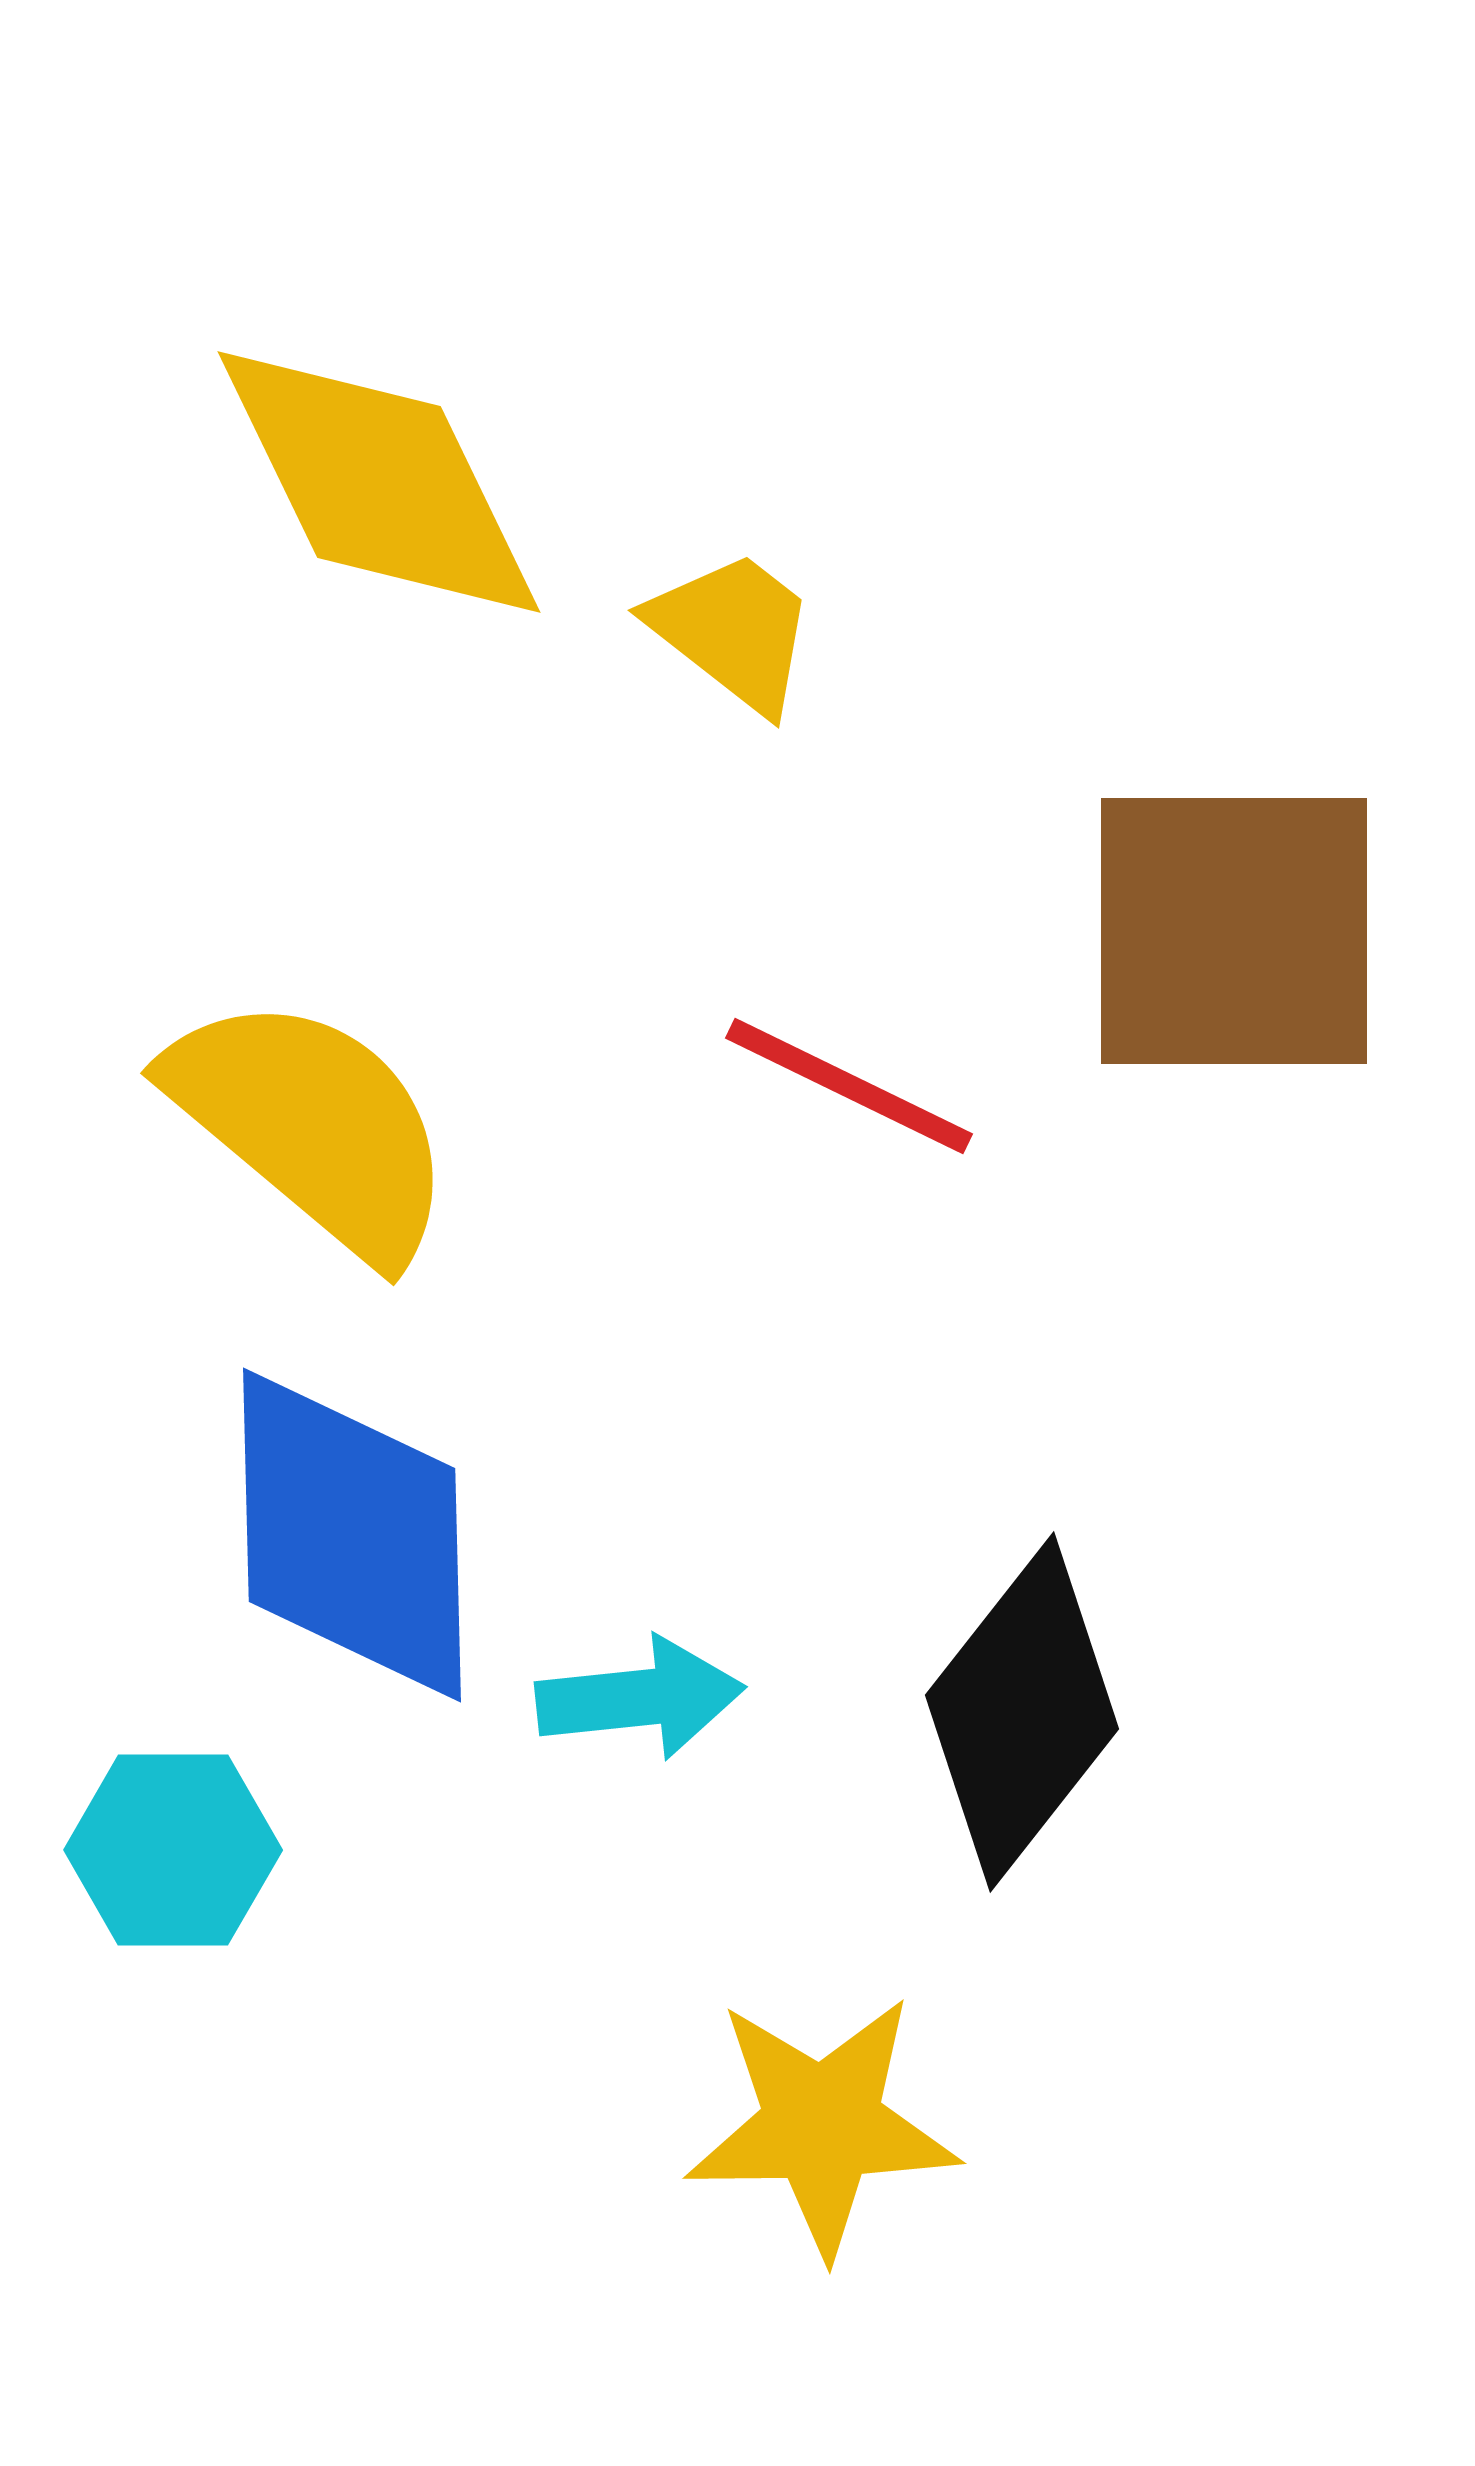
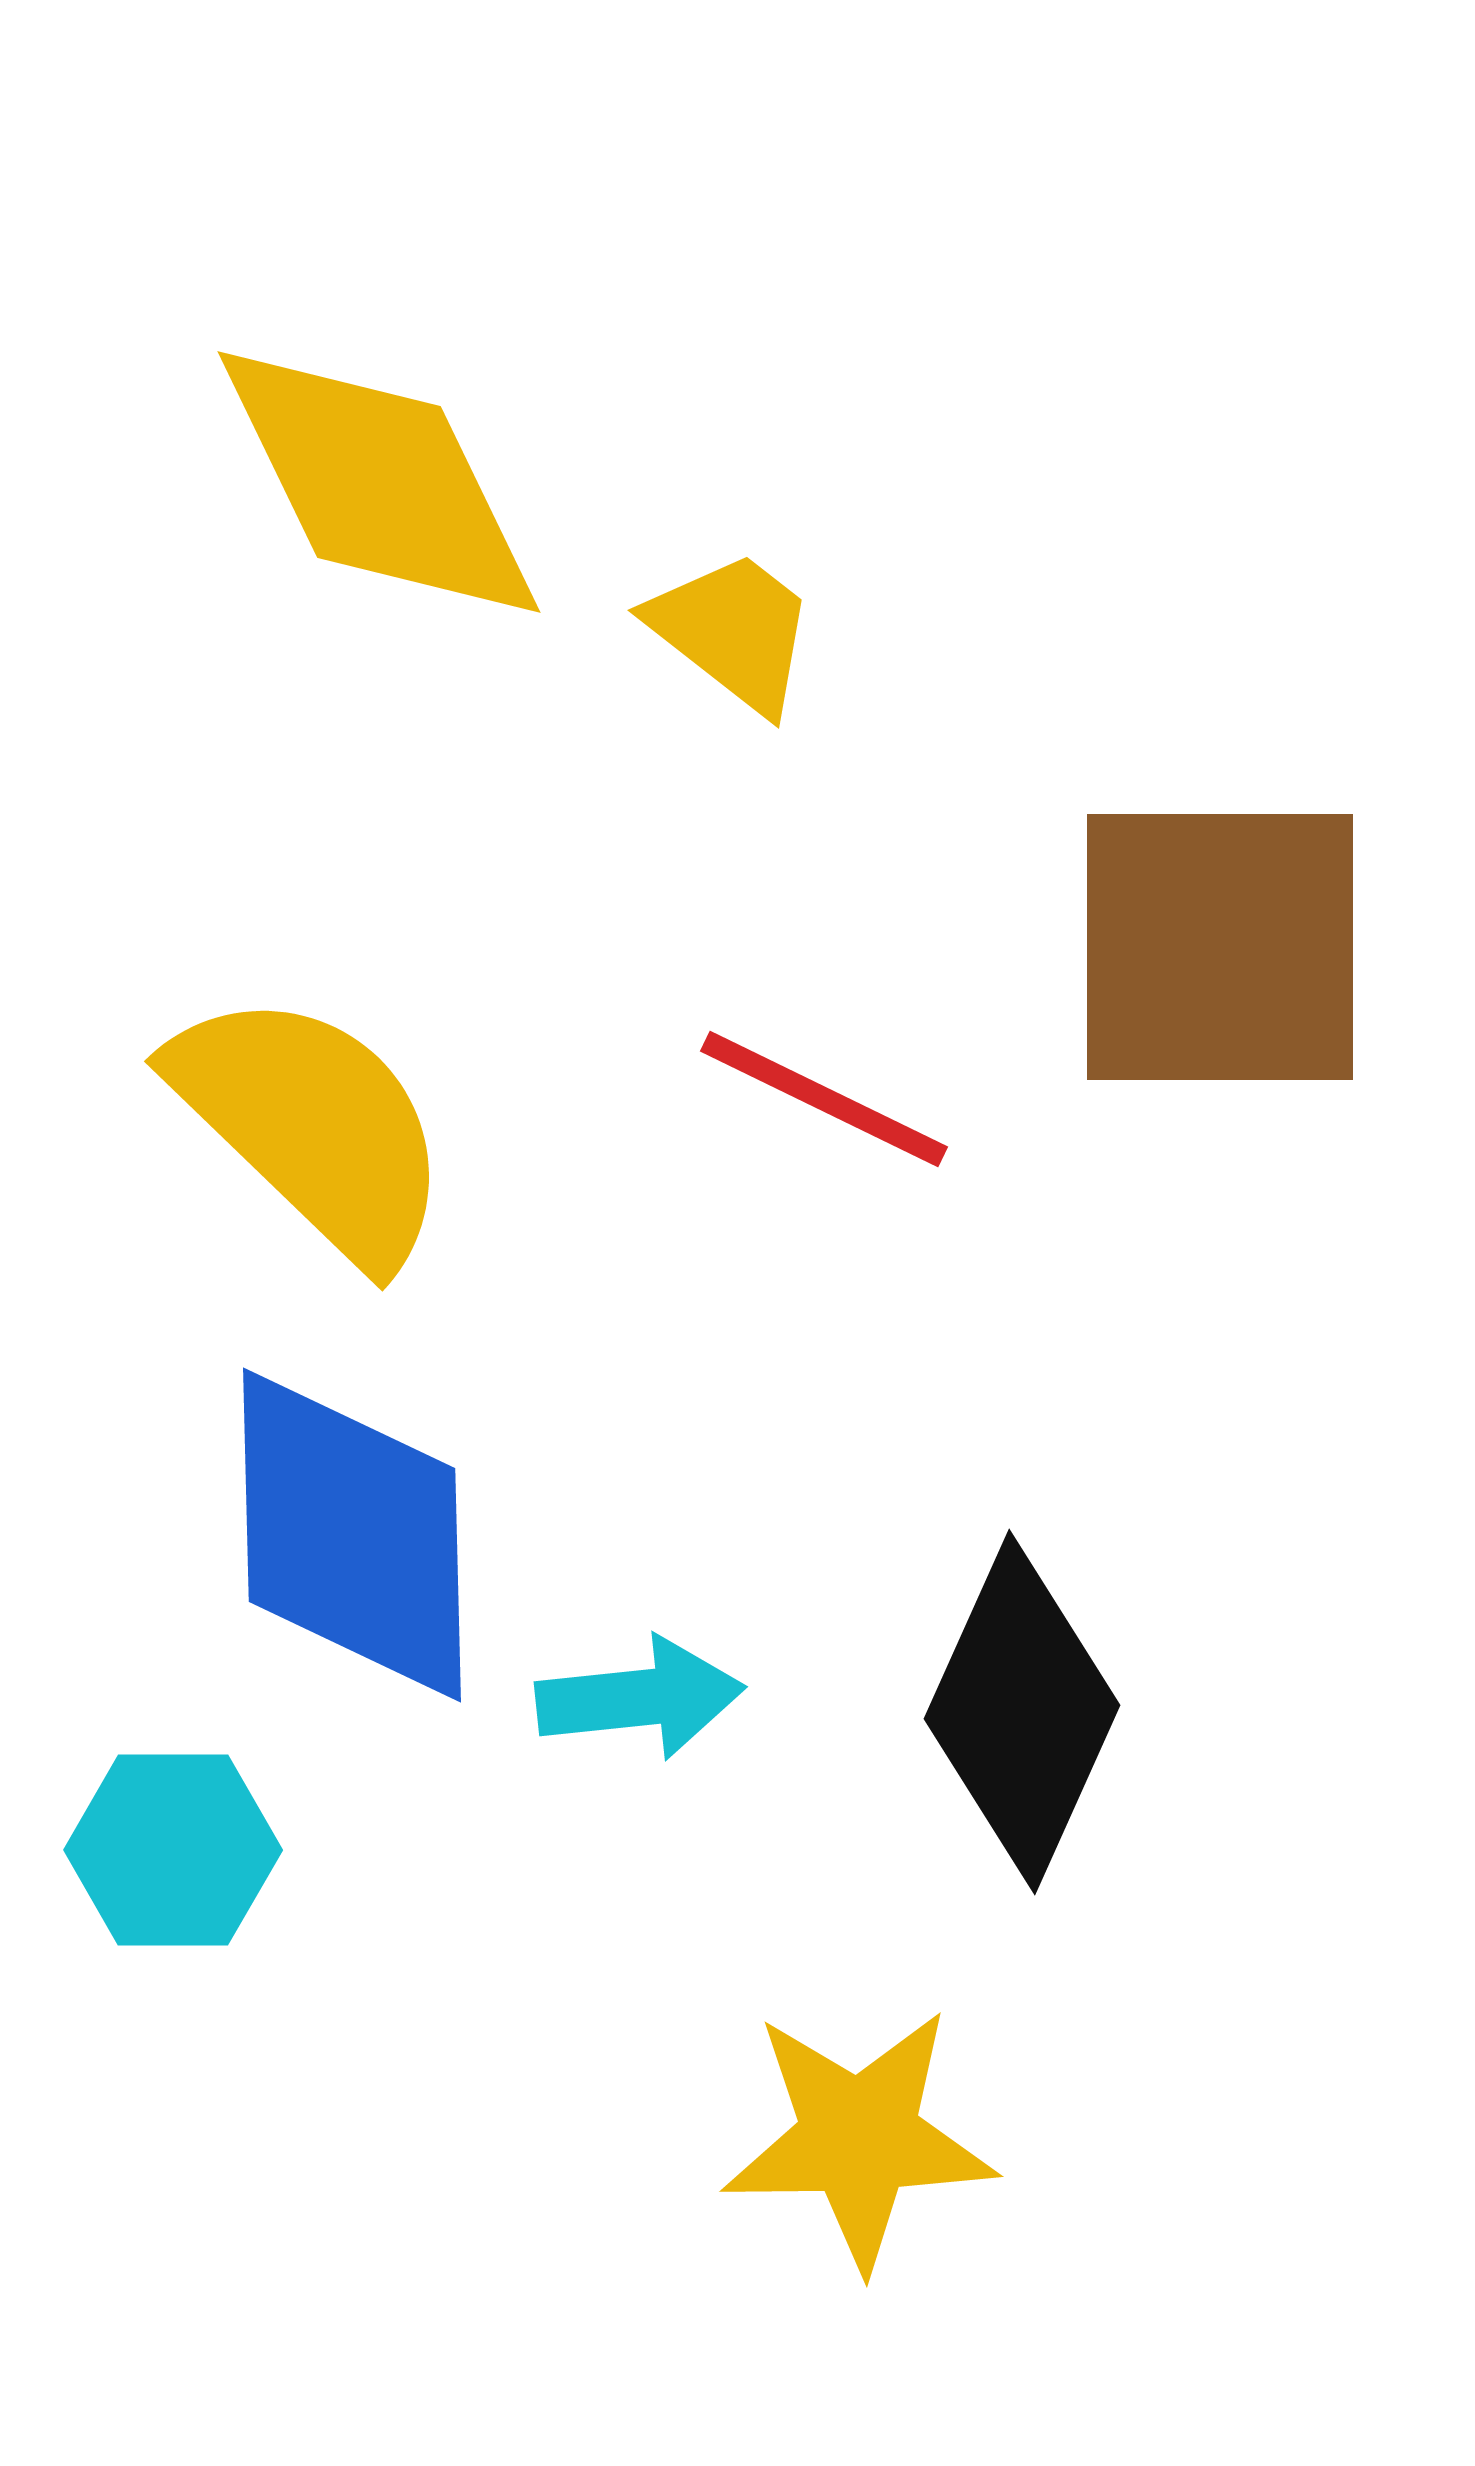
brown square: moved 14 px left, 16 px down
red line: moved 25 px left, 13 px down
yellow semicircle: rotated 4 degrees clockwise
black diamond: rotated 14 degrees counterclockwise
yellow star: moved 37 px right, 13 px down
